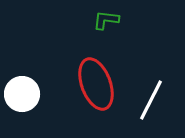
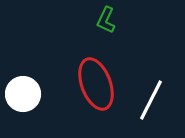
green L-shape: rotated 72 degrees counterclockwise
white circle: moved 1 px right
